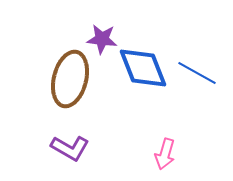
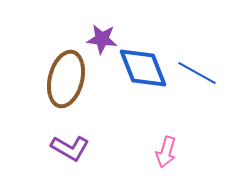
brown ellipse: moved 4 px left
pink arrow: moved 1 px right, 2 px up
